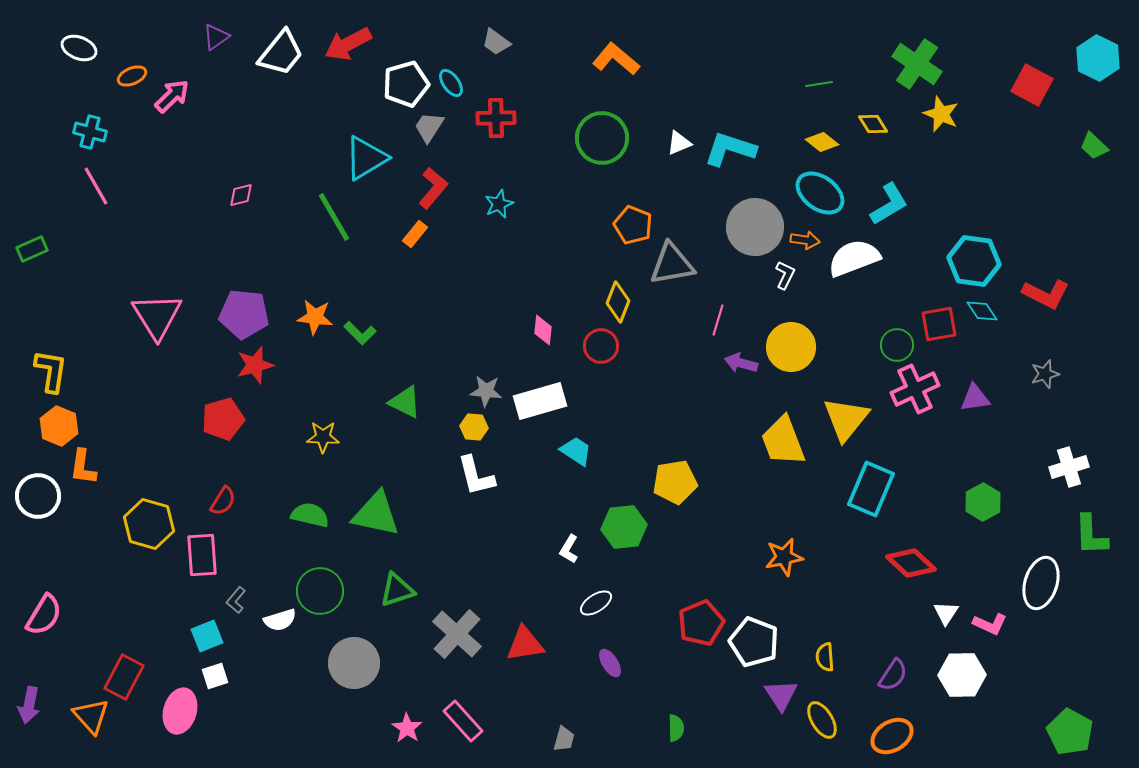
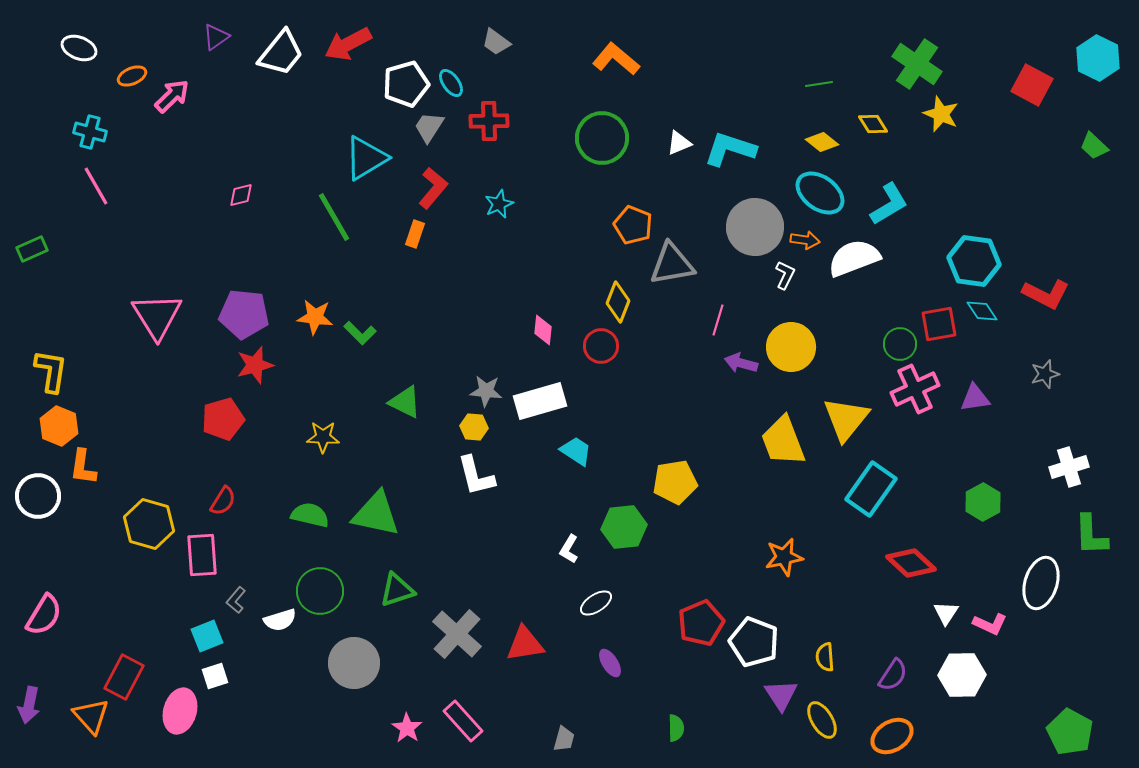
red cross at (496, 118): moved 7 px left, 3 px down
orange rectangle at (415, 234): rotated 20 degrees counterclockwise
green circle at (897, 345): moved 3 px right, 1 px up
cyan rectangle at (871, 489): rotated 12 degrees clockwise
